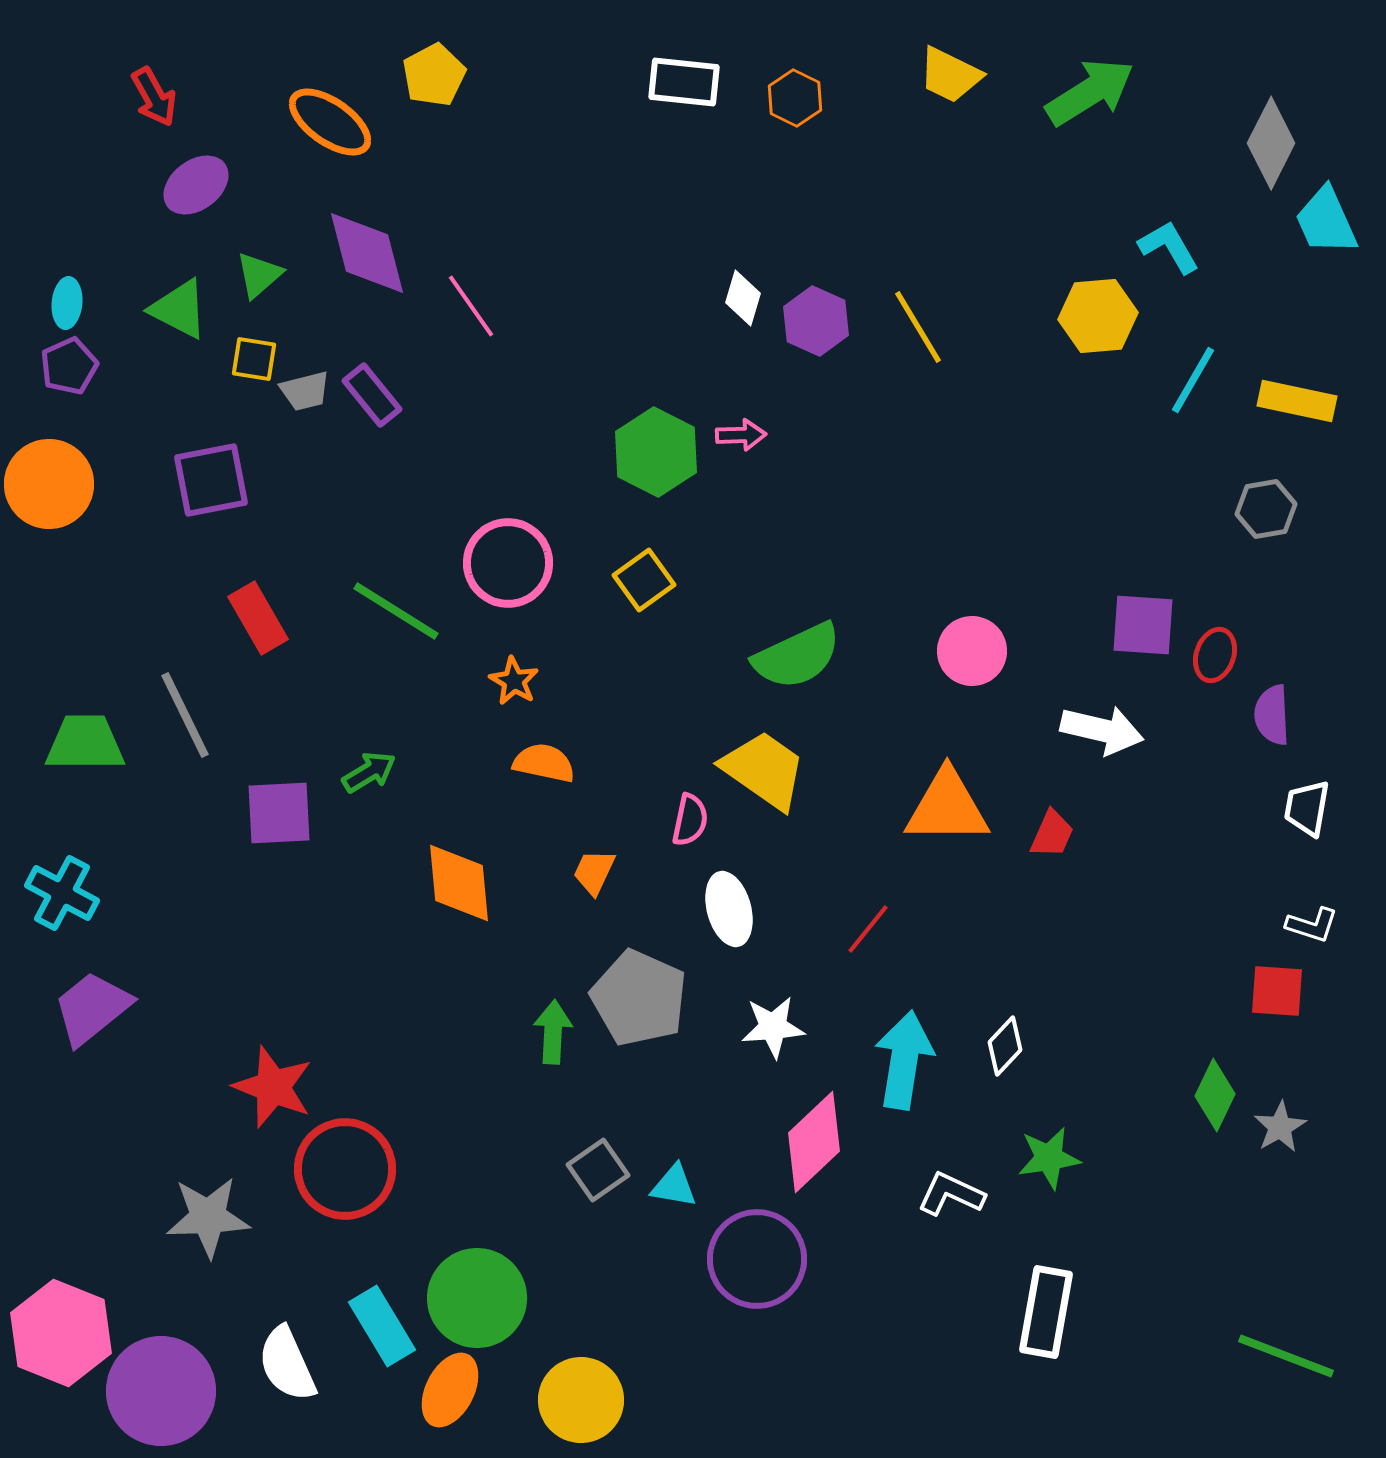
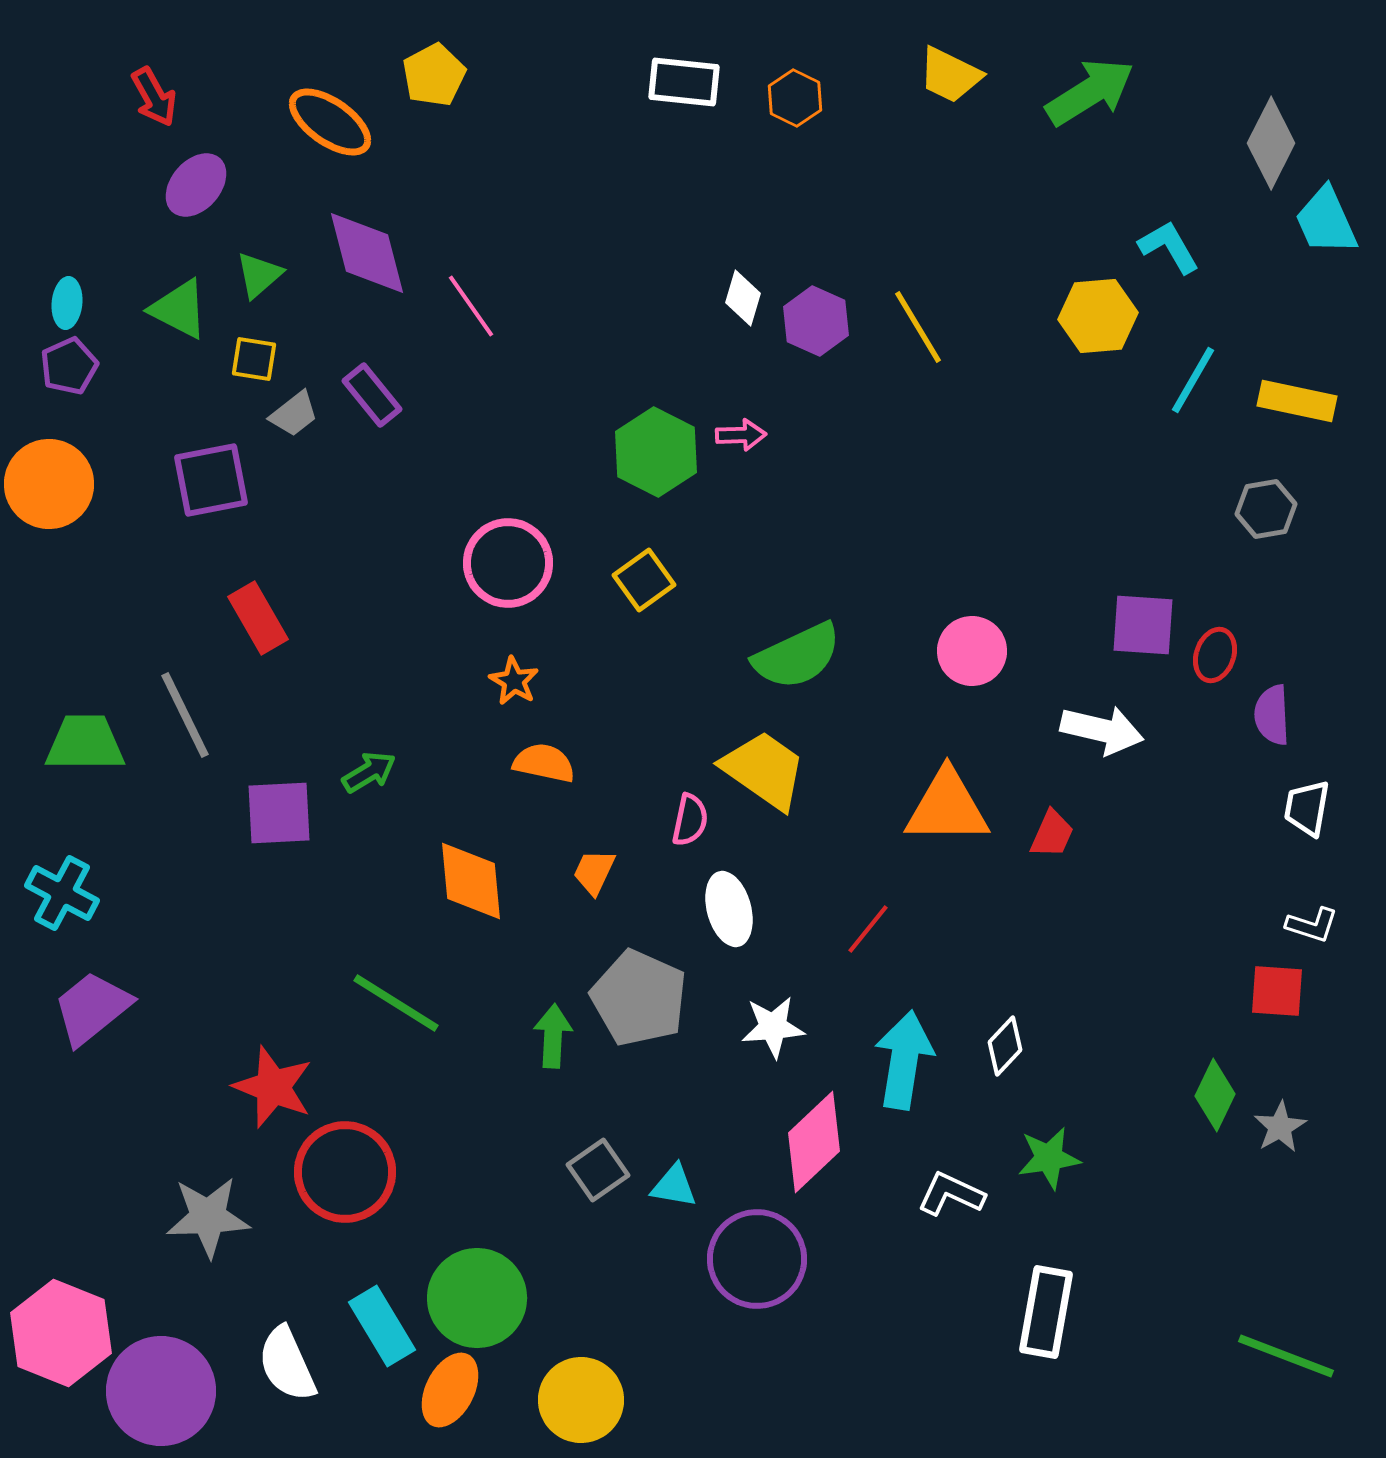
purple ellipse at (196, 185): rotated 12 degrees counterclockwise
gray trapezoid at (305, 391): moved 11 px left, 23 px down; rotated 24 degrees counterclockwise
green line at (396, 611): moved 392 px down
orange diamond at (459, 883): moved 12 px right, 2 px up
green arrow at (553, 1032): moved 4 px down
red circle at (345, 1169): moved 3 px down
